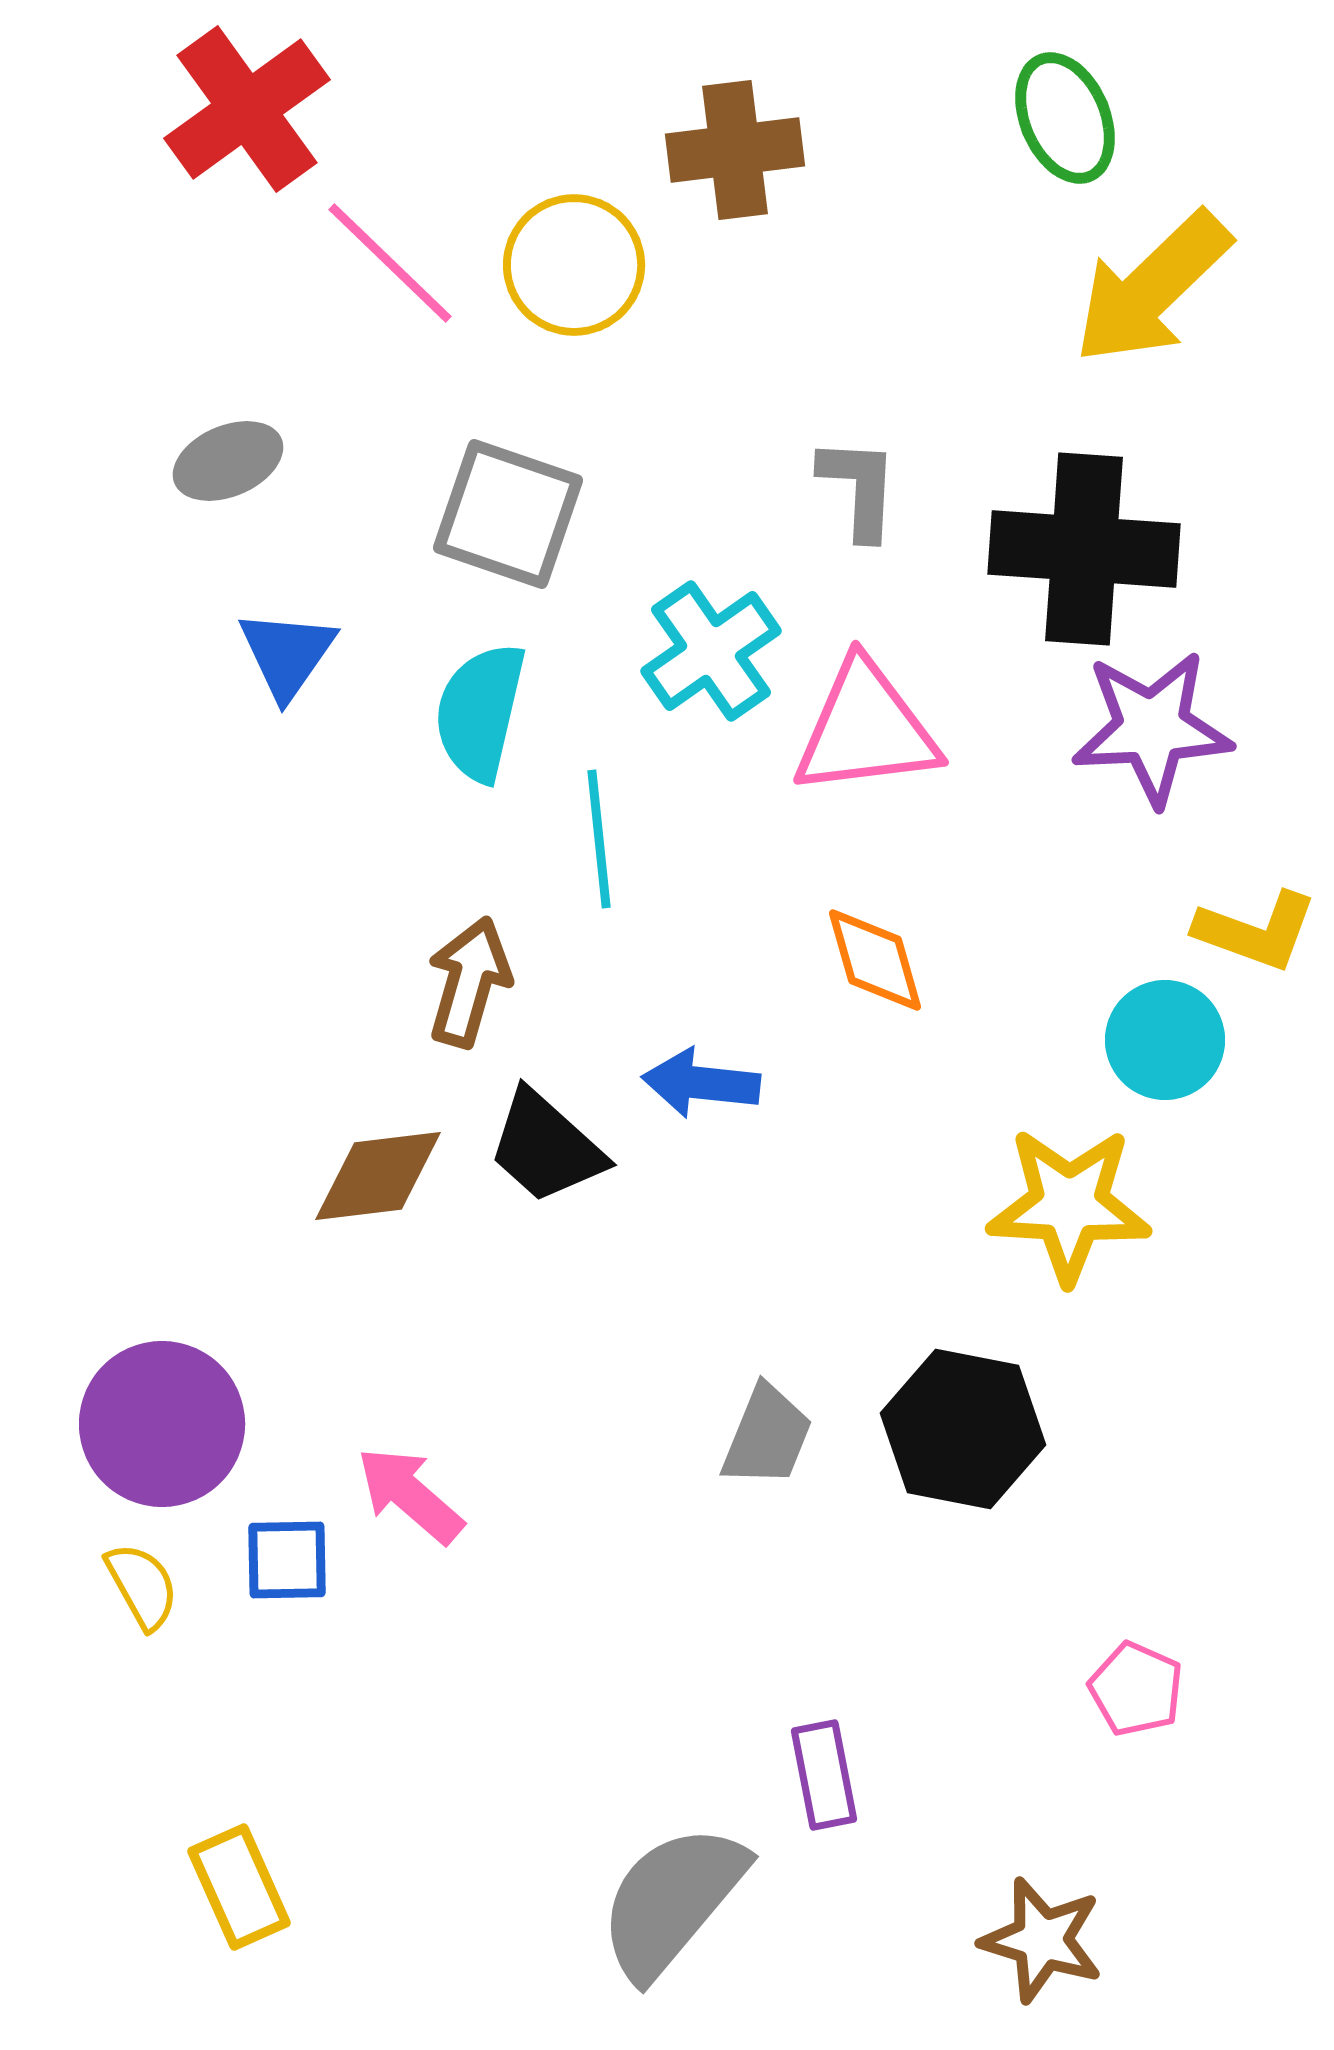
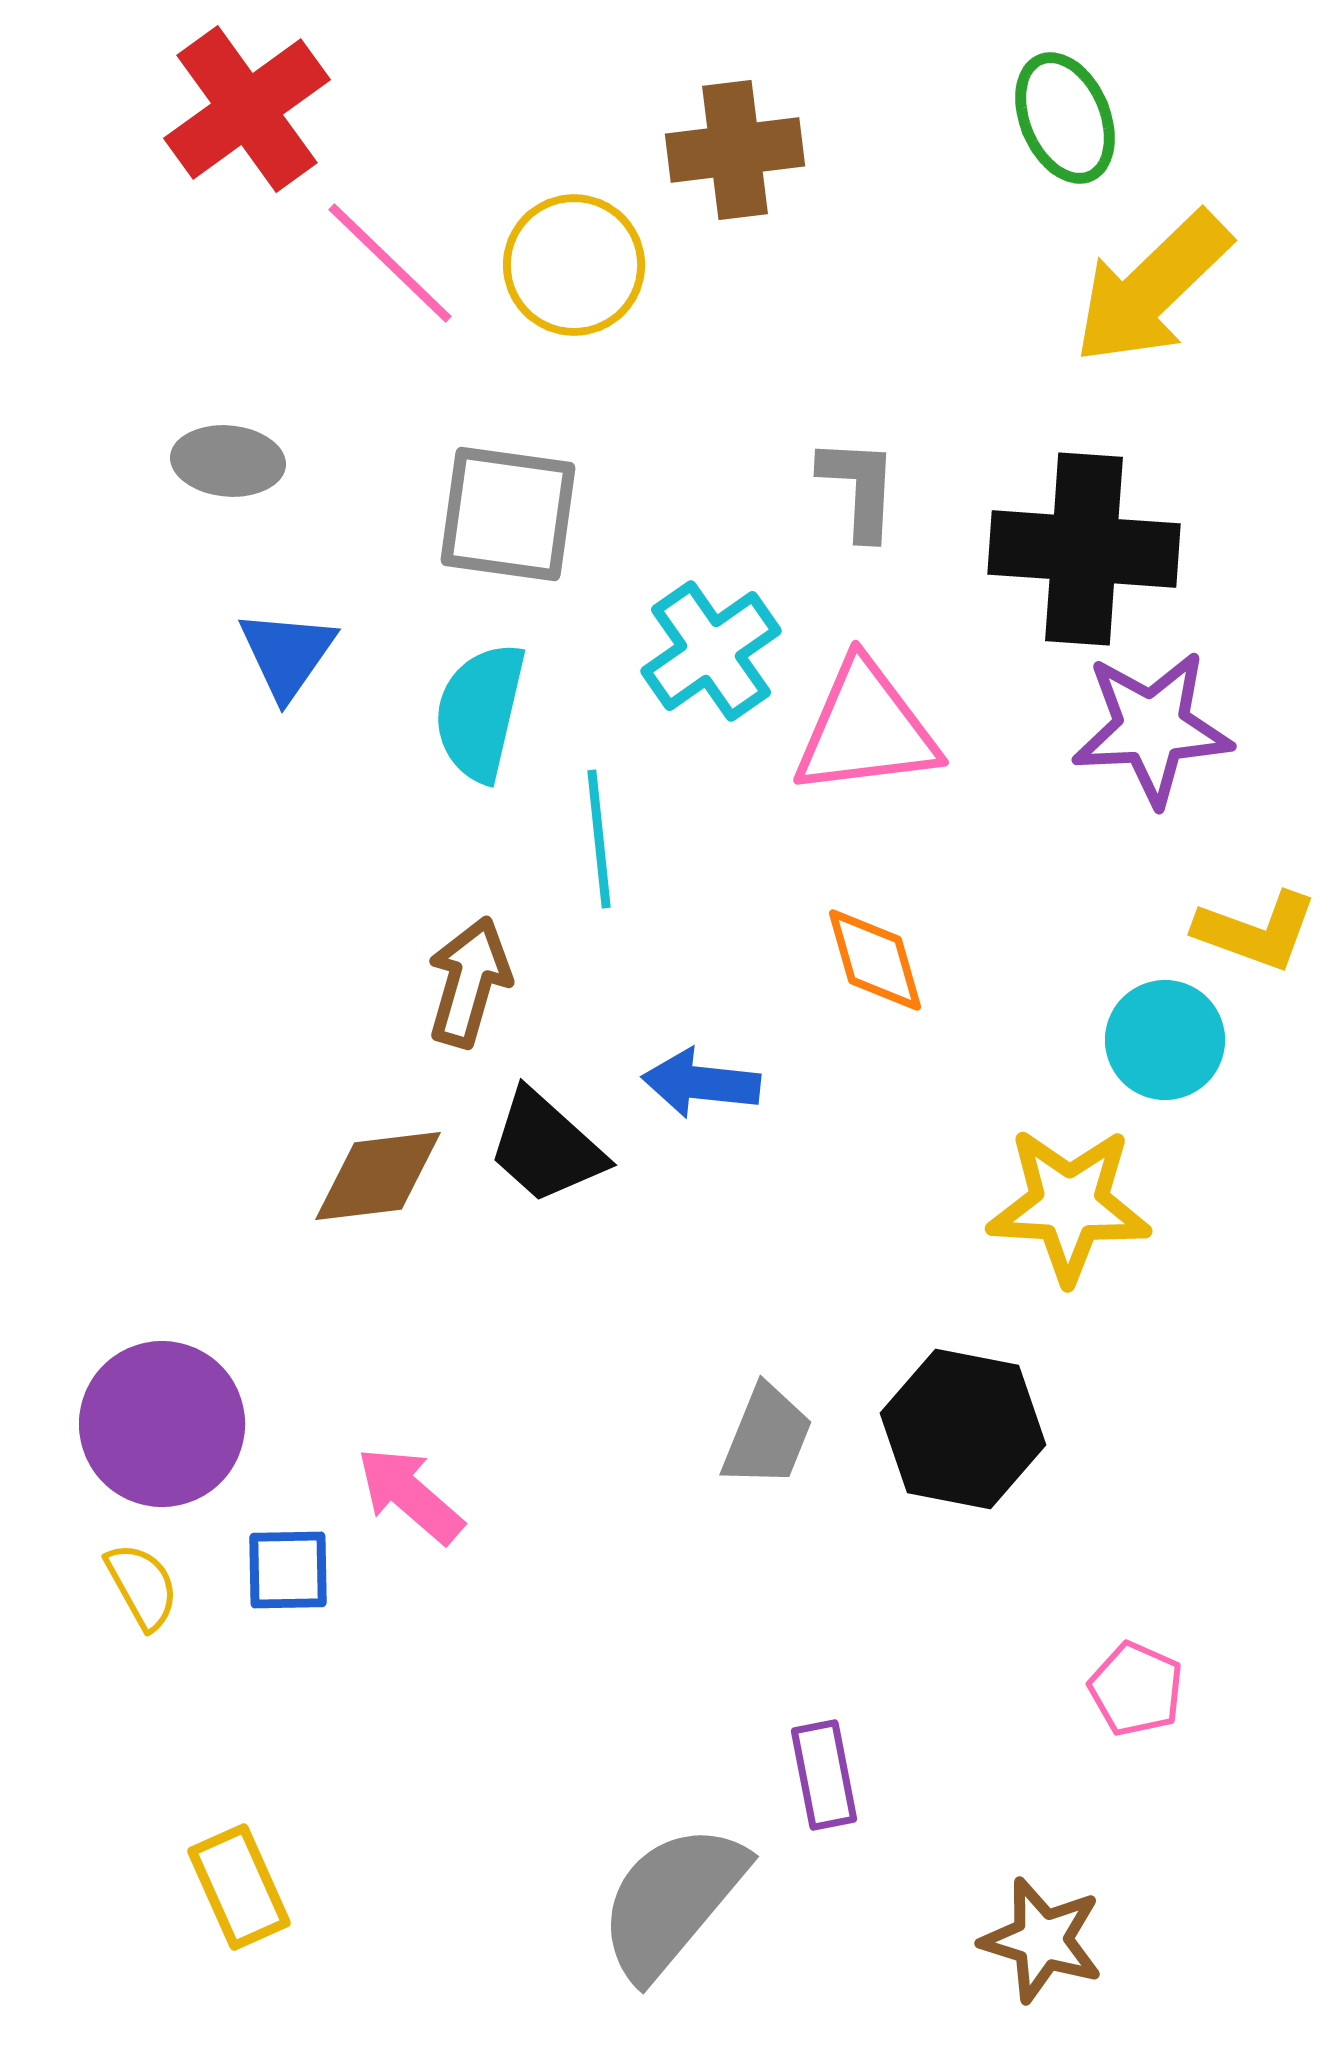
gray ellipse: rotated 28 degrees clockwise
gray square: rotated 11 degrees counterclockwise
blue square: moved 1 px right, 10 px down
